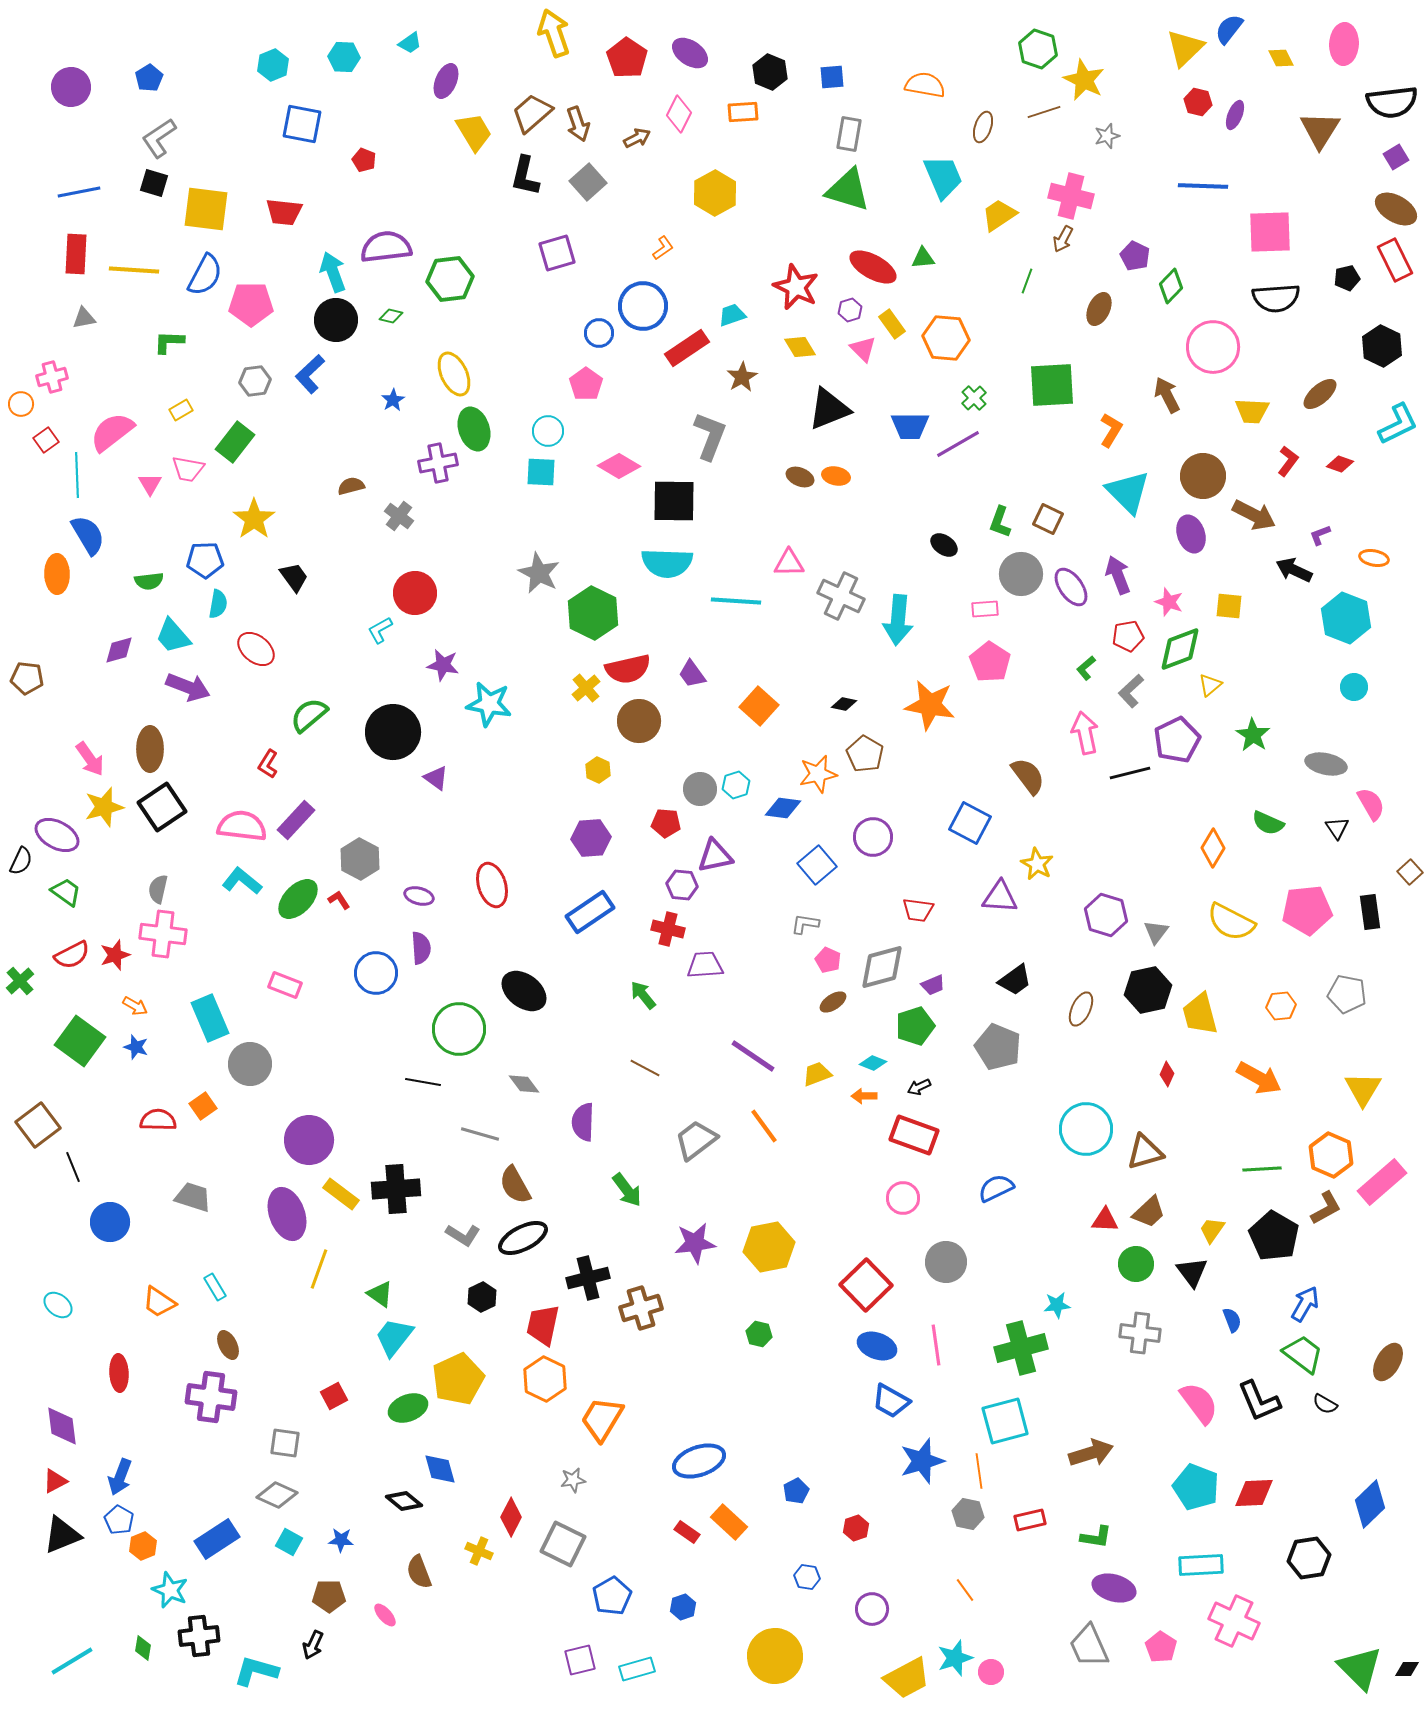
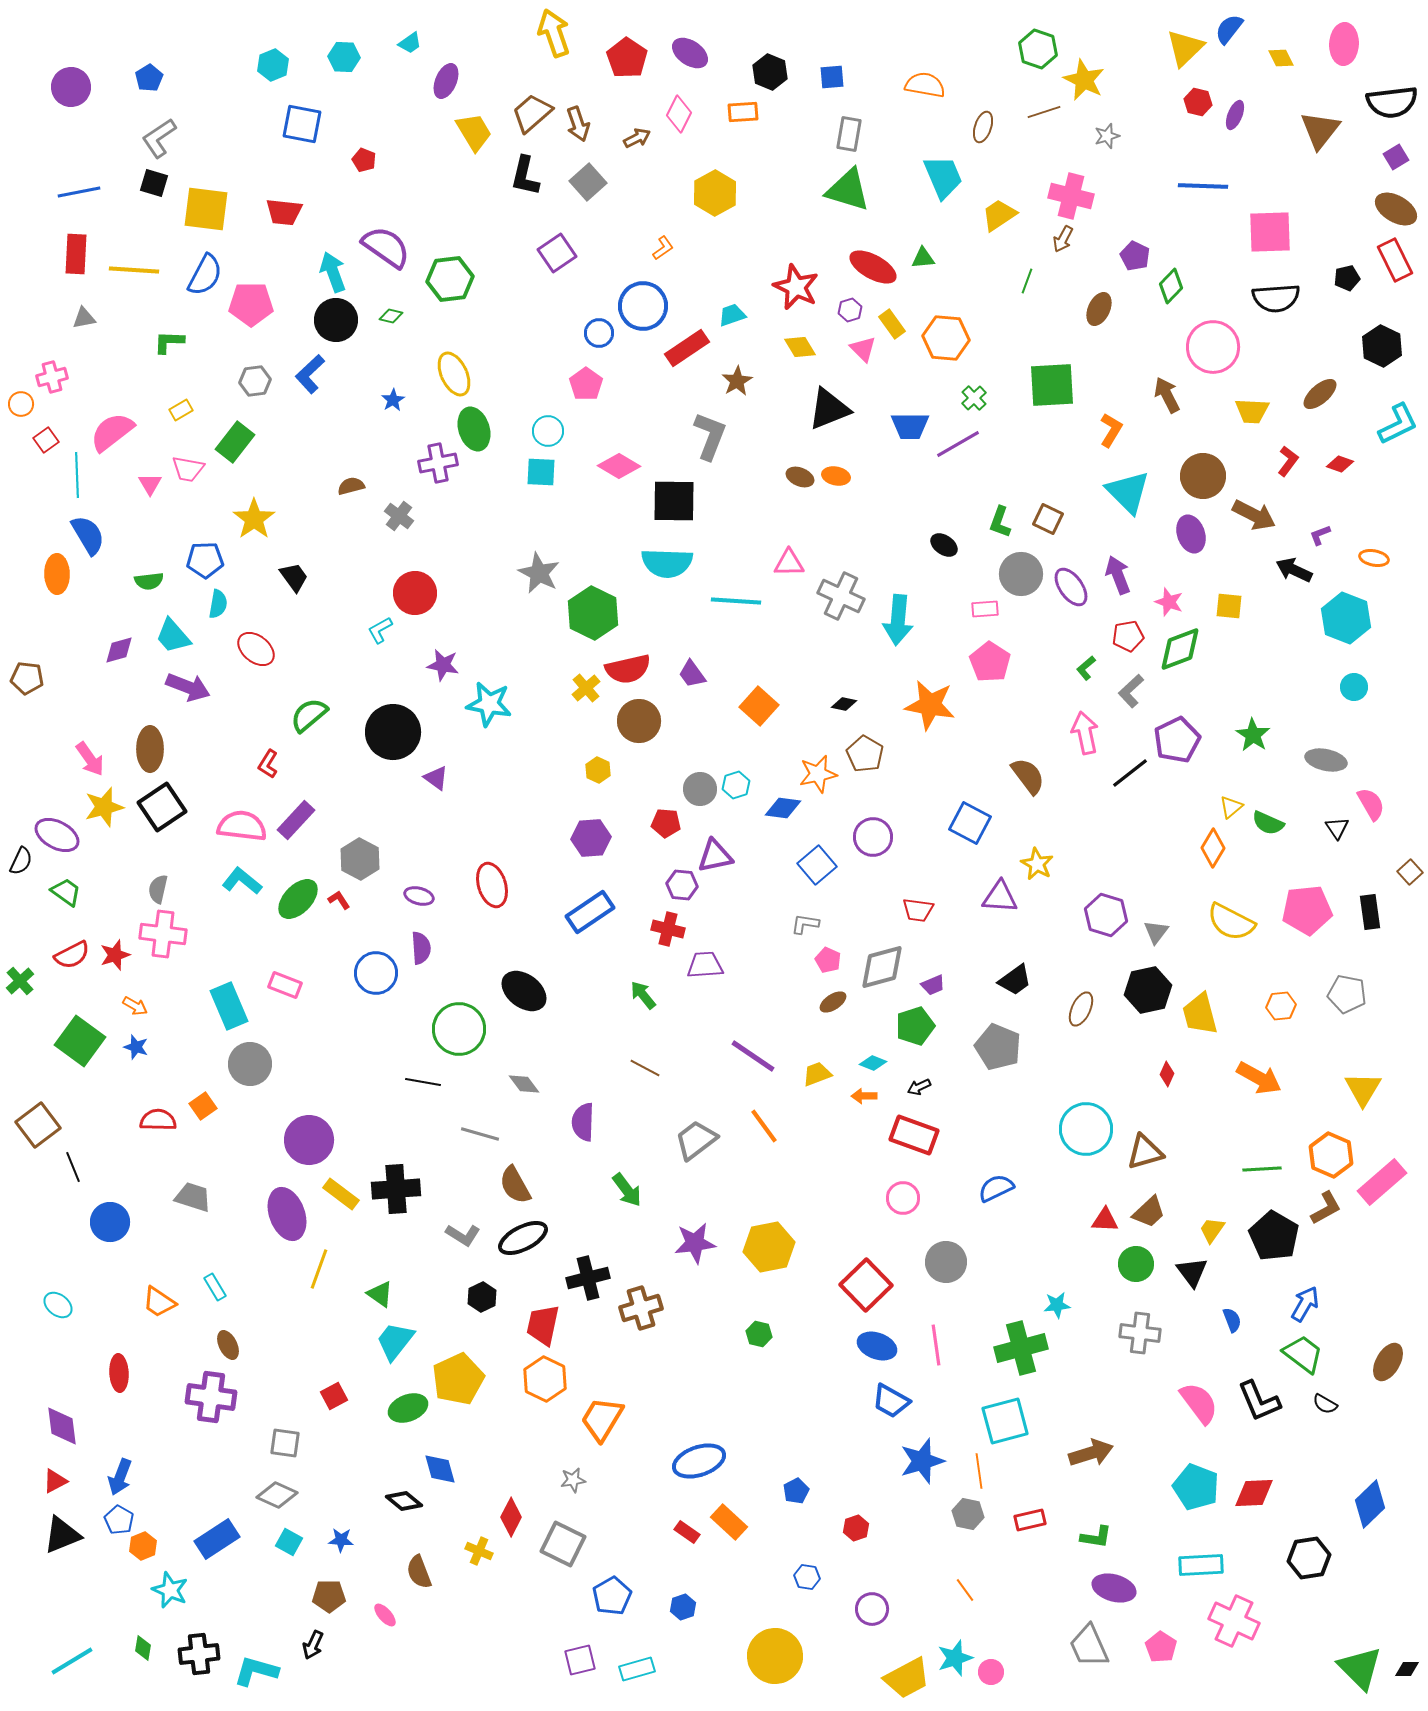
brown triangle at (1320, 130): rotated 6 degrees clockwise
purple semicircle at (386, 247): rotated 42 degrees clockwise
purple square at (557, 253): rotated 18 degrees counterclockwise
brown star at (742, 377): moved 5 px left, 4 px down
yellow triangle at (1210, 685): moved 21 px right, 122 px down
gray ellipse at (1326, 764): moved 4 px up
black line at (1130, 773): rotated 24 degrees counterclockwise
cyan rectangle at (210, 1018): moved 19 px right, 12 px up
cyan trapezoid at (394, 1337): moved 1 px right, 4 px down
black cross at (199, 1636): moved 18 px down
